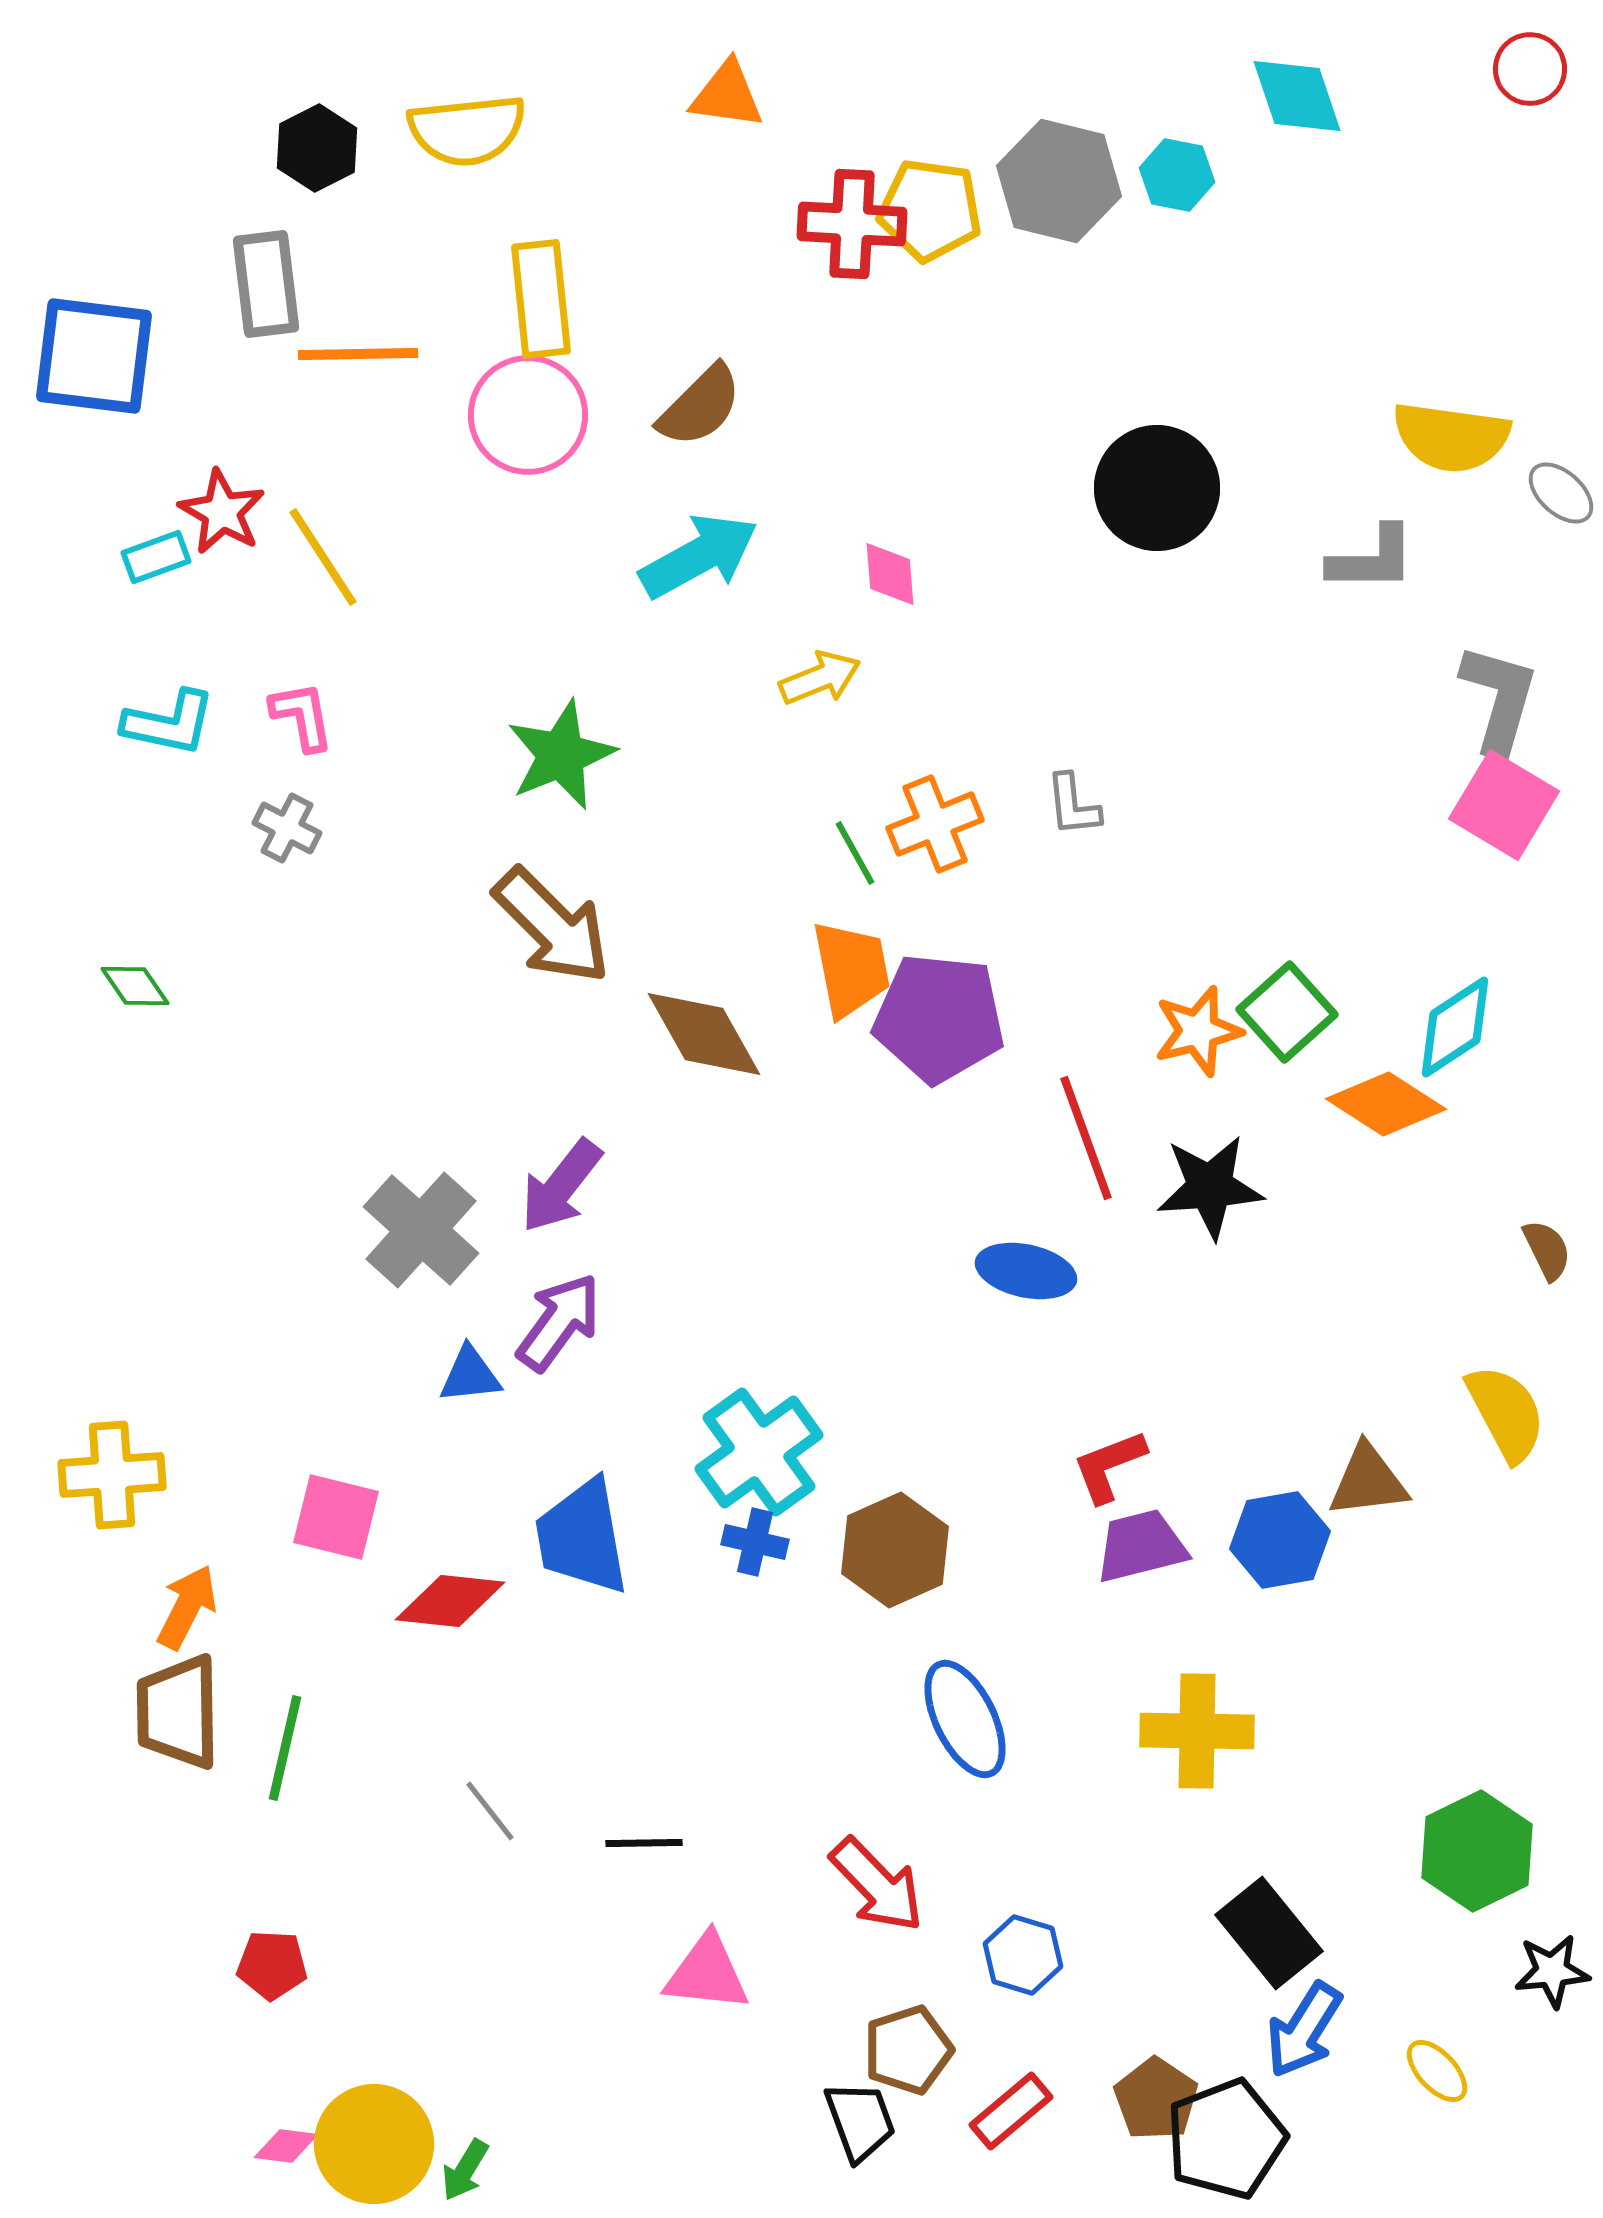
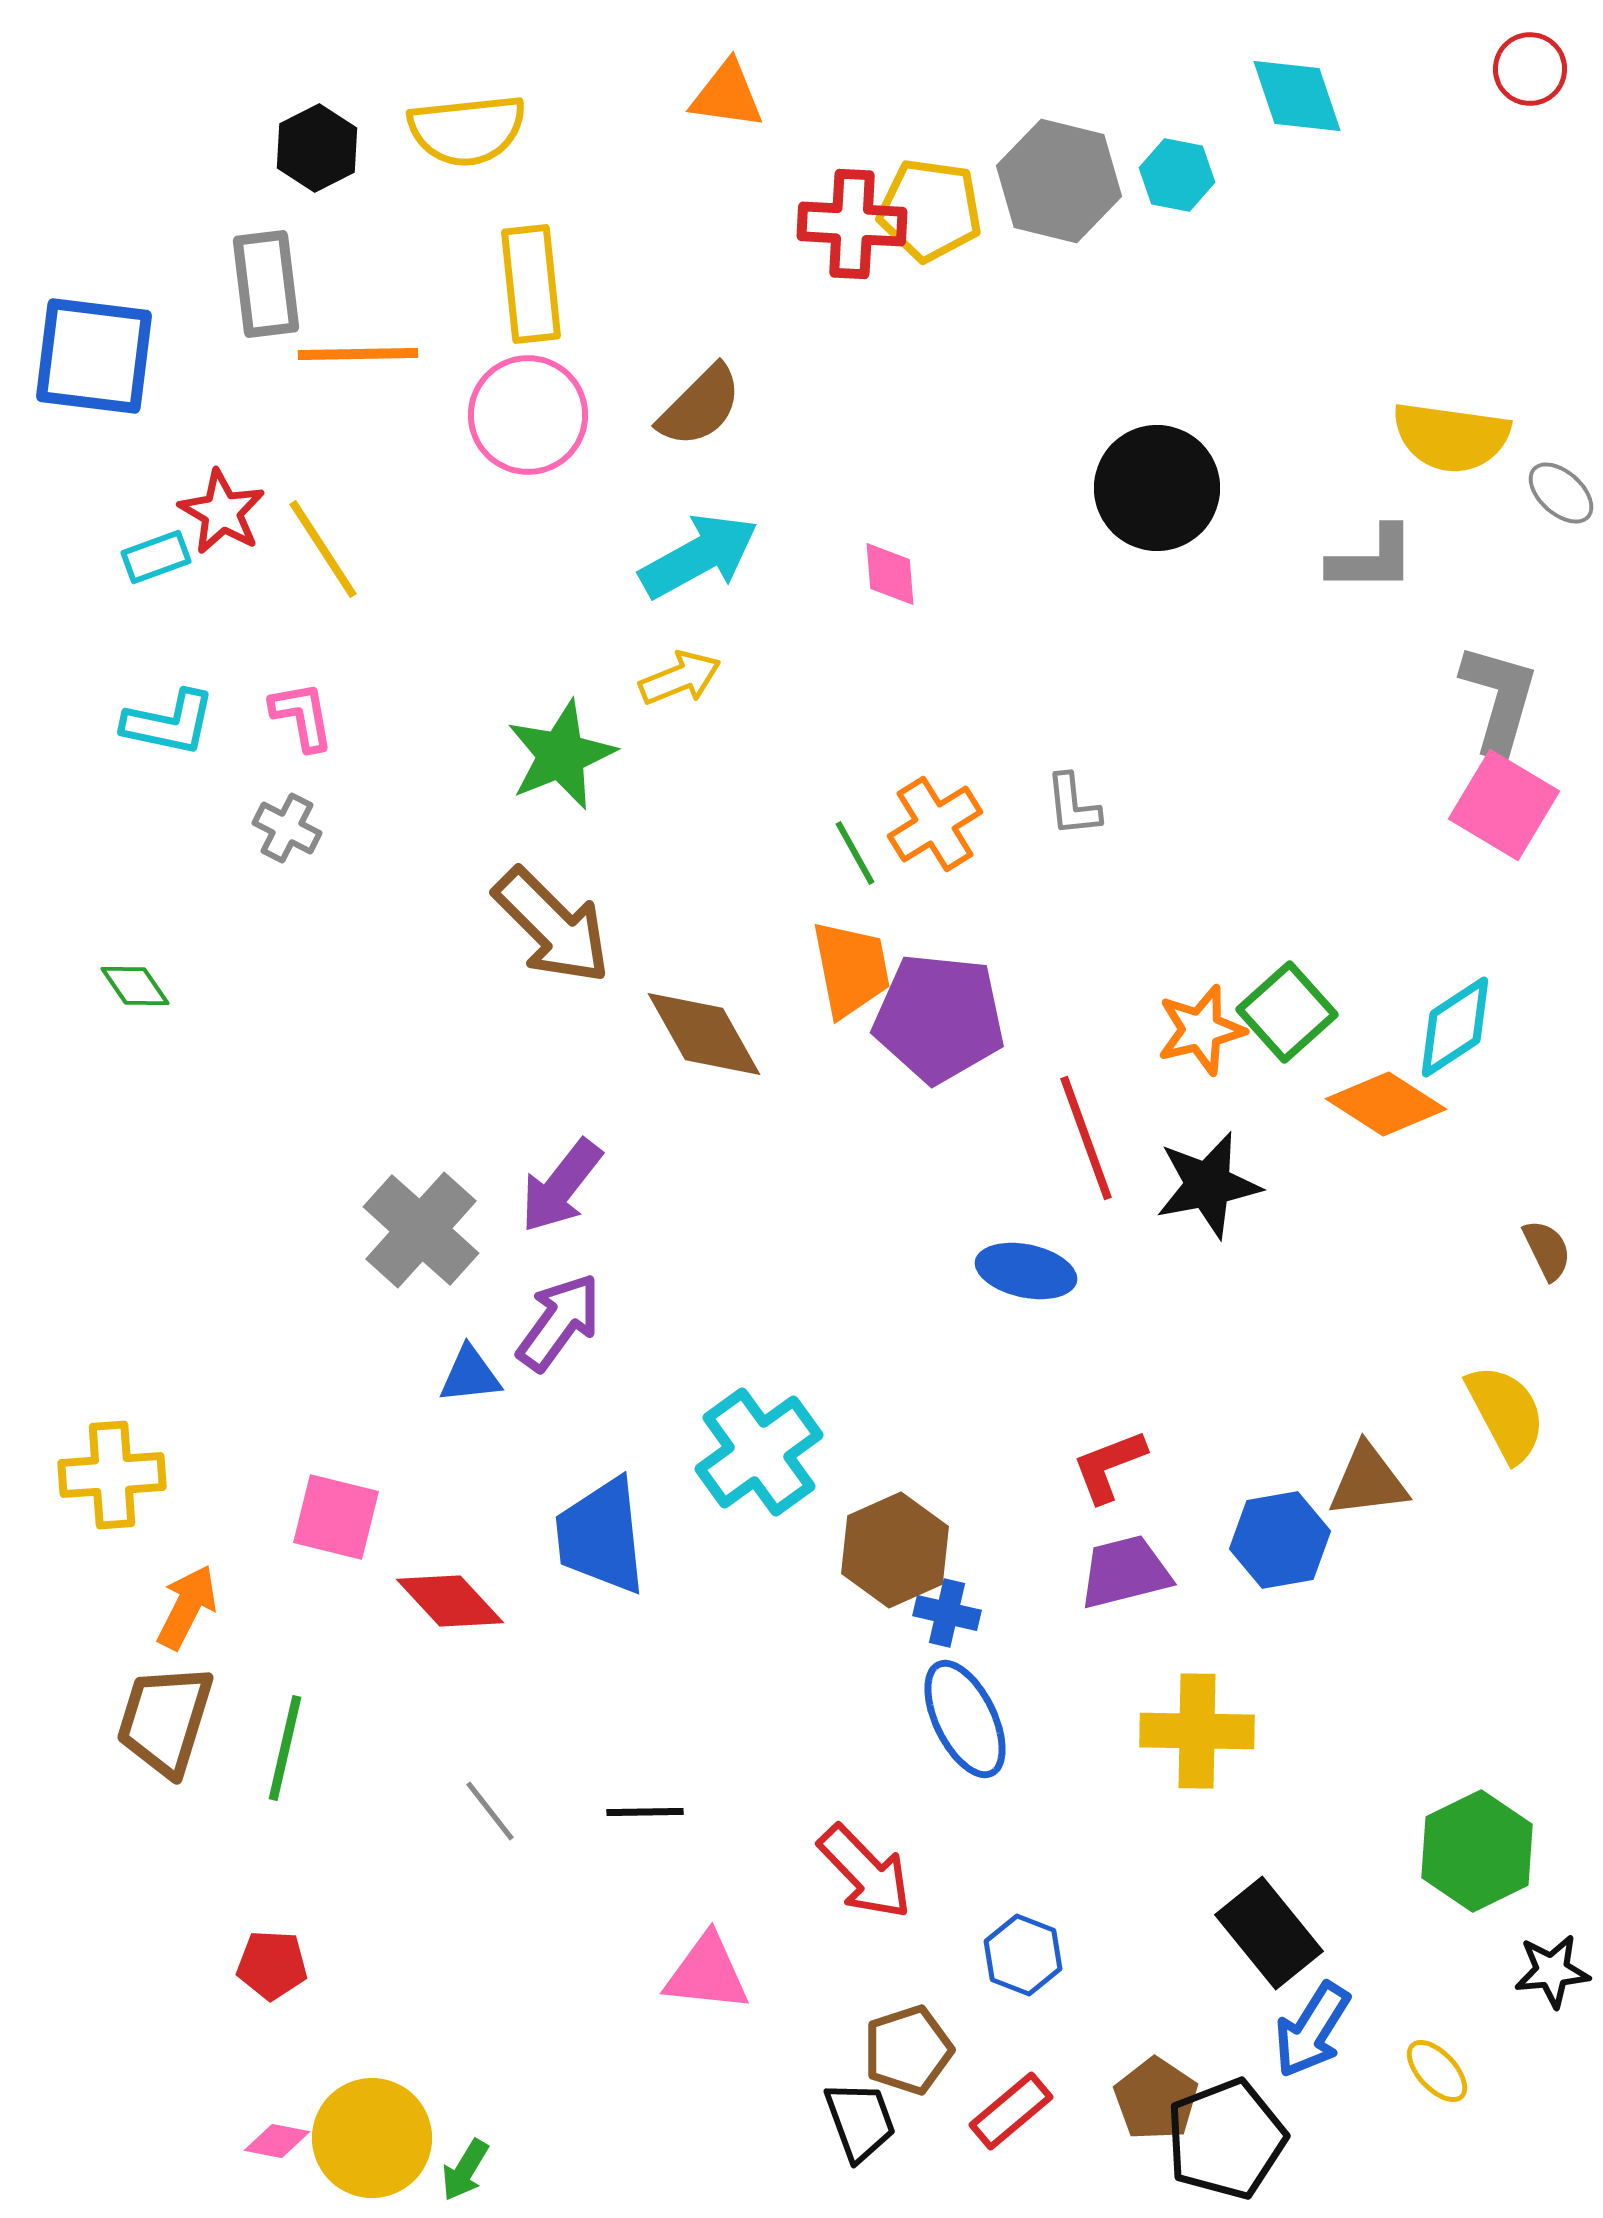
yellow rectangle at (541, 299): moved 10 px left, 15 px up
yellow line at (323, 557): moved 8 px up
yellow arrow at (820, 678): moved 140 px left
orange cross at (935, 824): rotated 10 degrees counterclockwise
orange star at (1198, 1031): moved 3 px right, 1 px up
black star at (1210, 1187): moved 2 px left, 2 px up; rotated 7 degrees counterclockwise
blue trapezoid at (582, 1537): moved 19 px right, 1 px up; rotated 4 degrees clockwise
blue cross at (755, 1542): moved 192 px right, 71 px down
purple trapezoid at (1141, 1546): moved 16 px left, 26 px down
red diamond at (450, 1601): rotated 41 degrees clockwise
brown trapezoid at (178, 1712): moved 13 px left, 8 px down; rotated 18 degrees clockwise
black line at (644, 1843): moved 1 px right, 31 px up
red arrow at (877, 1885): moved 12 px left, 13 px up
blue hexagon at (1023, 1955): rotated 4 degrees clockwise
blue arrow at (1304, 2030): moved 8 px right
yellow circle at (374, 2144): moved 2 px left, 6 px up
pink diamond at (286, 2146): moved 9 px left, 5 px up; rotated 4 degrees clockwise
